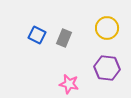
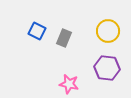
yellow circle: moved 1 px right, 3 px down
blue square: moved 4 px up
